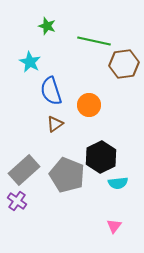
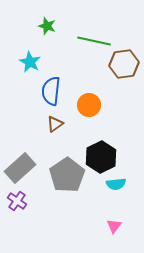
blue semicircle: rotated 24 degrees clockwise
gray rectangle: moved 4 px left, 2 px up
gray pentagon: rotated 16 degrees clockwise
cyan semicircle: moved 2 px left, 1 px down
